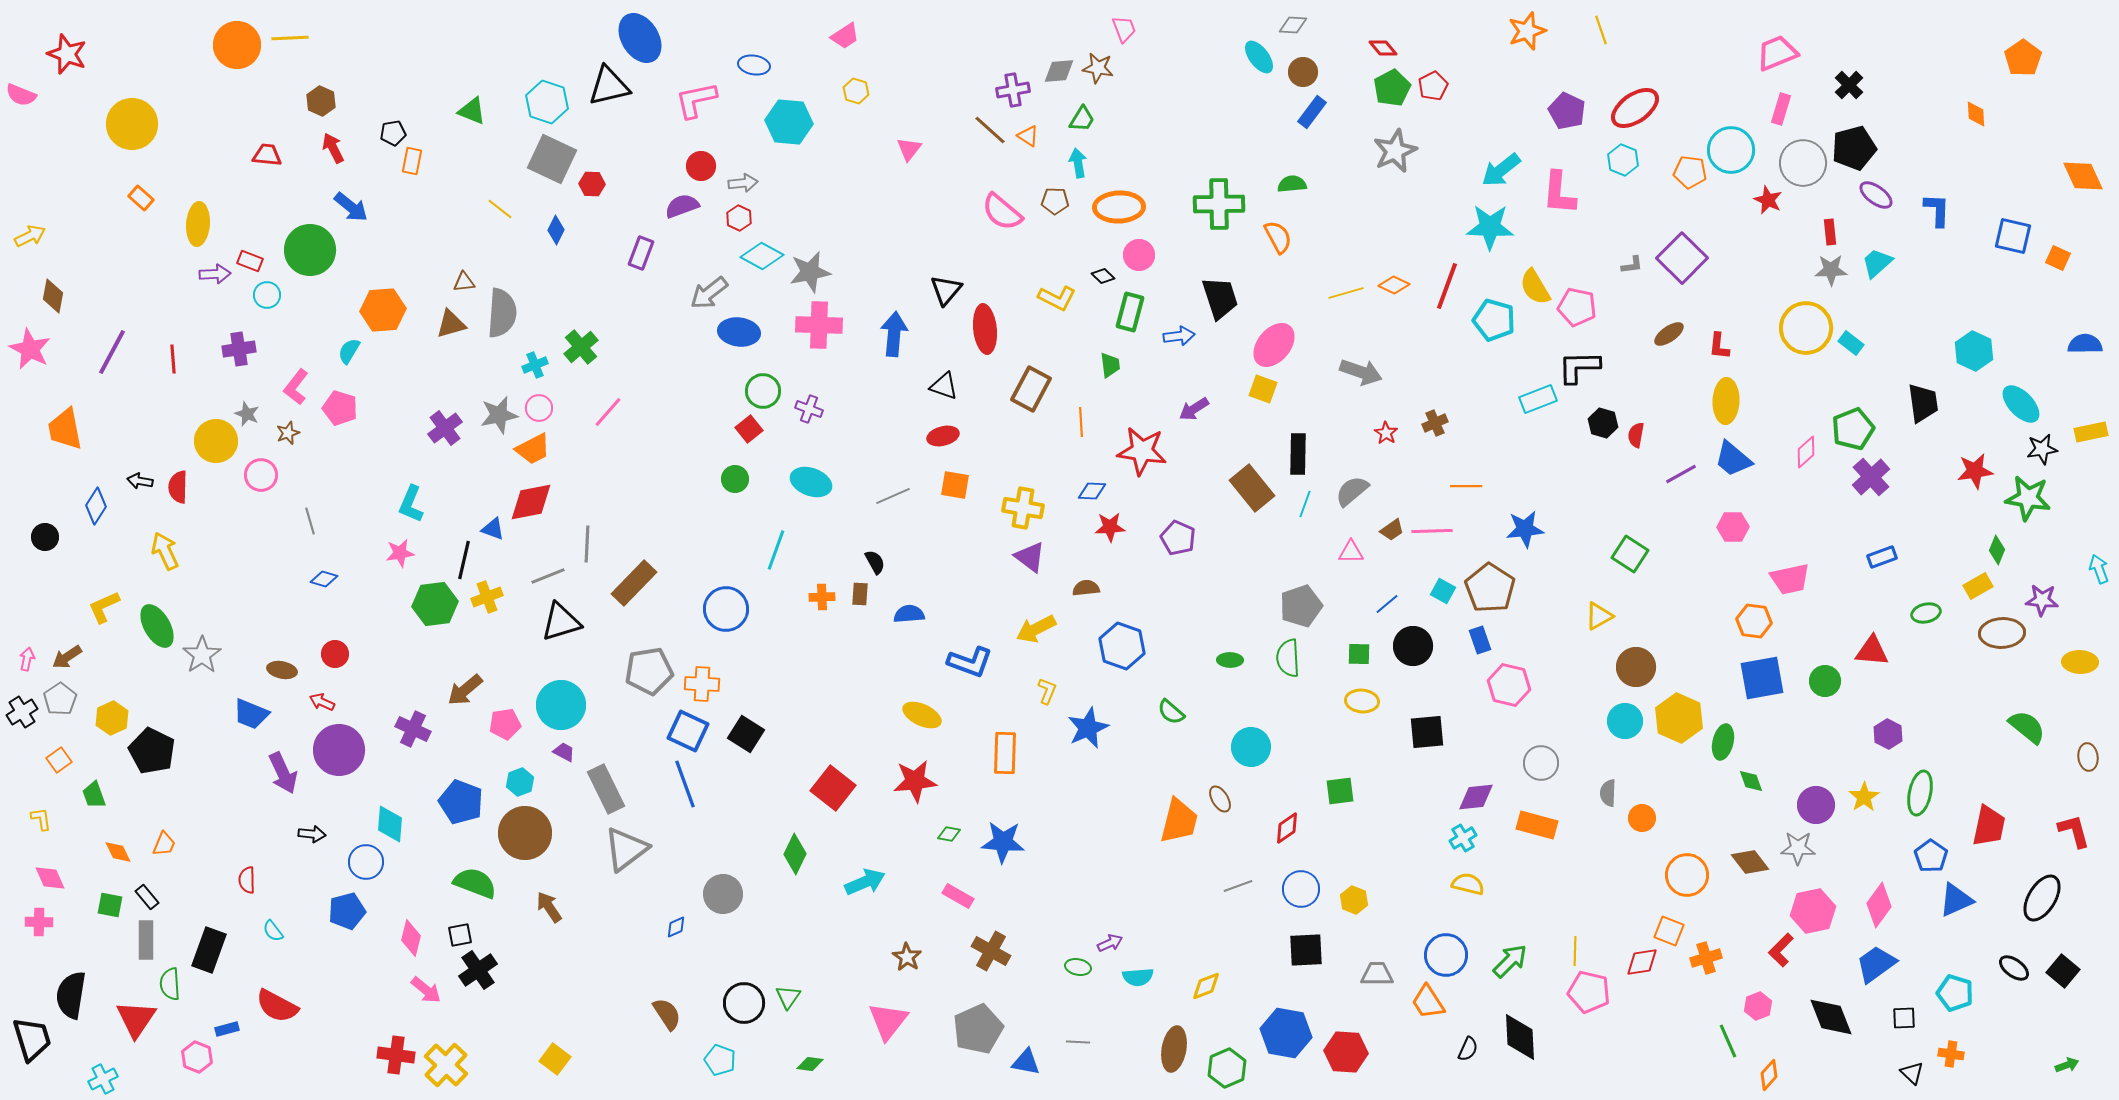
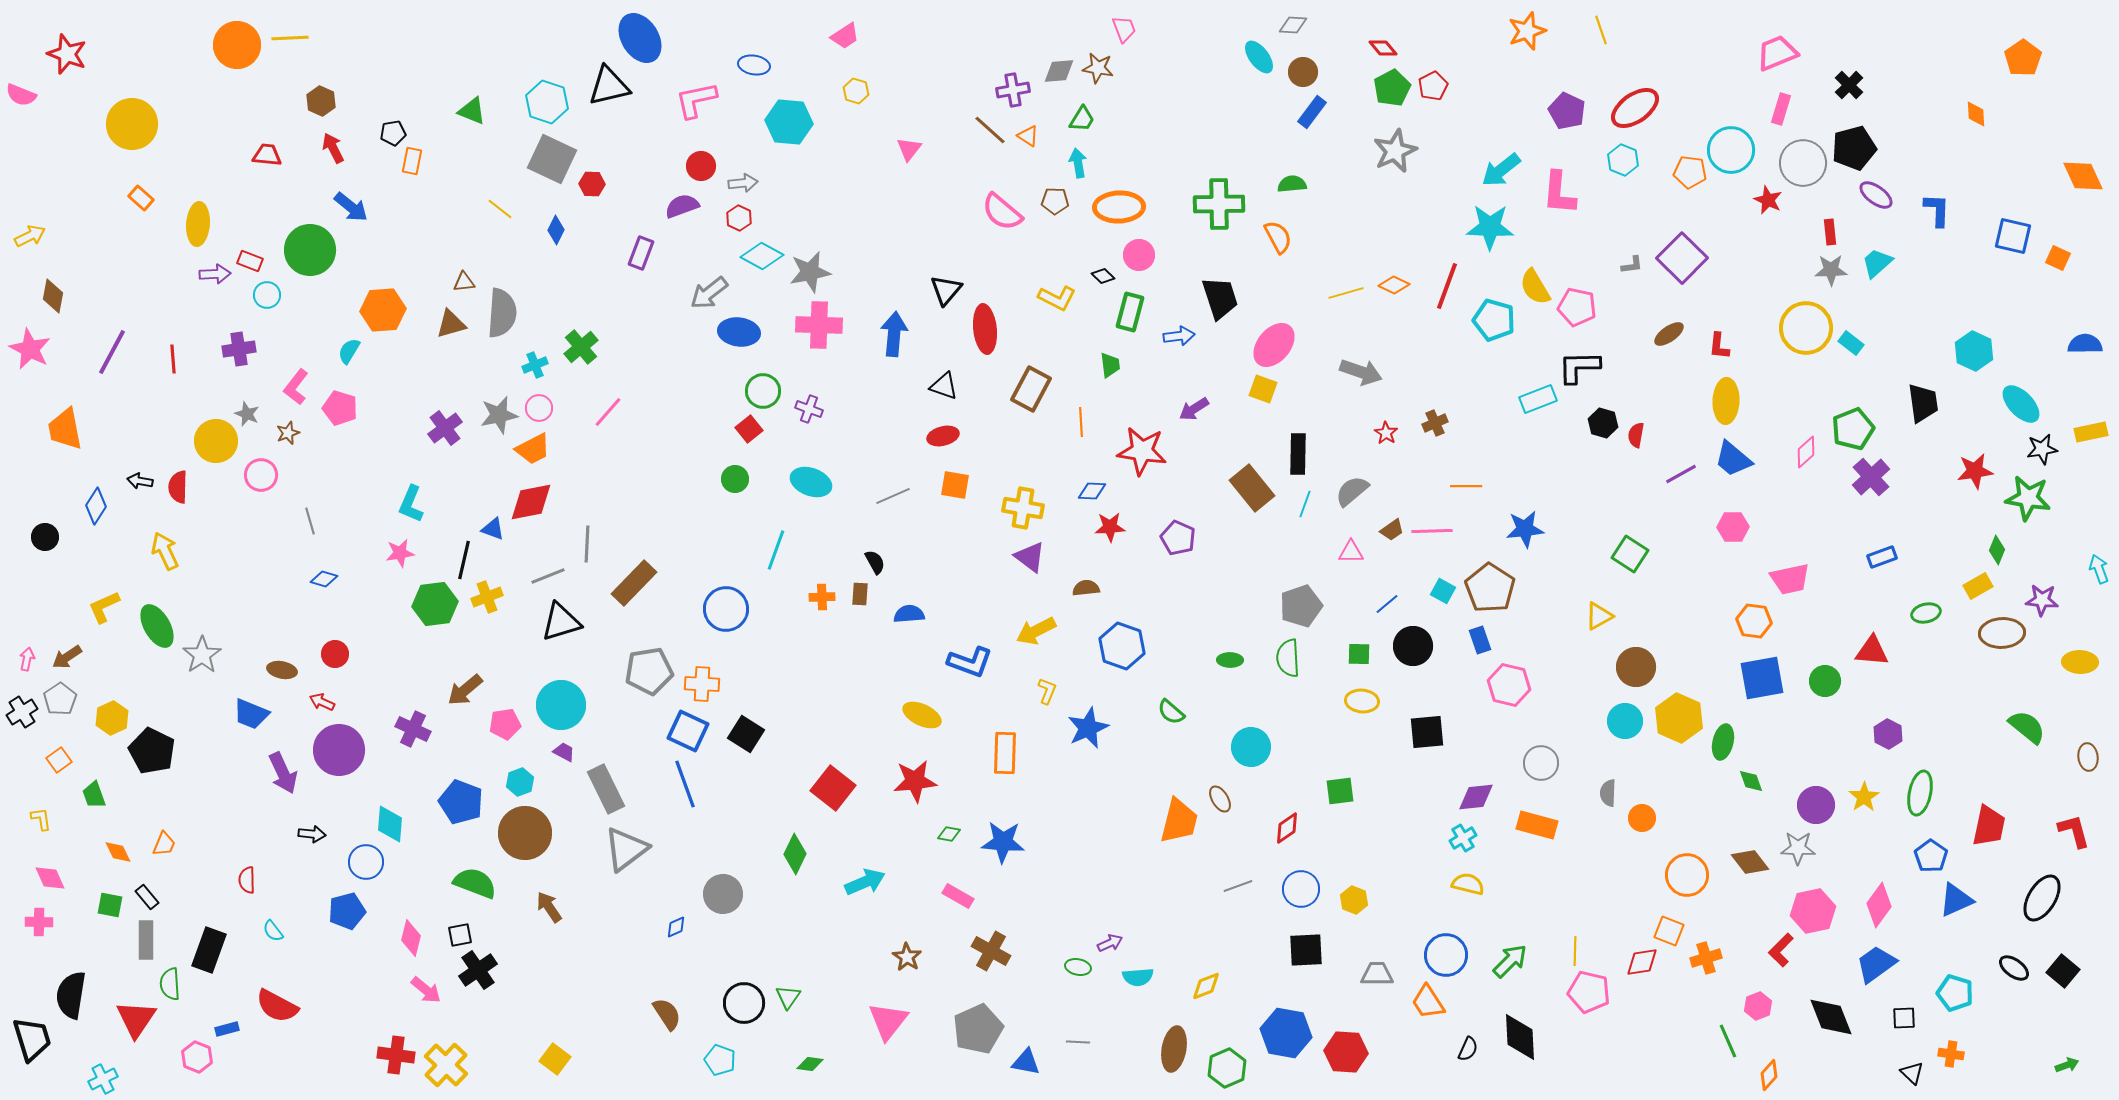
yellow arrow at (1036, 629): moved 2 px down
